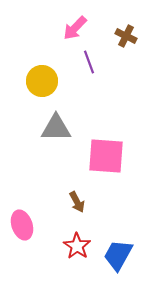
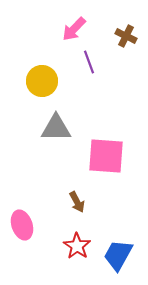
pink arrow: moved 1 px left, 1 px down
